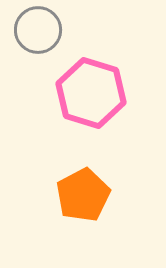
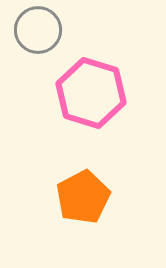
orange pentagon: moved 2 px down
